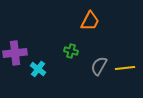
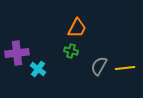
orange trapezoid: moved 13 px left, 7 px down
purple cross: moved 2 px right
